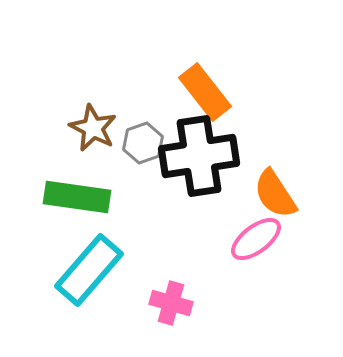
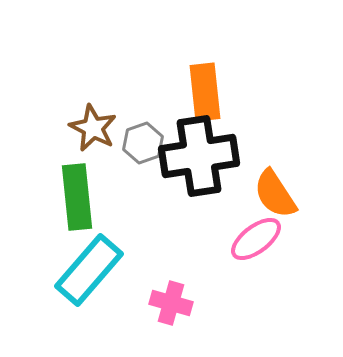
orange rectangle: rotated 32 degrees clockwise
green rectangle: rotated 76 degrees clockwise
